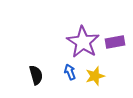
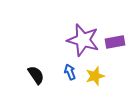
purple star: moved 2 px up; rotated 16 degrees counterclockwise
black semicircle: rotated 18 degrees counterclockwise
